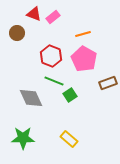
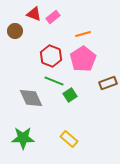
brown circle: moved 2 px left, 2 px up
pink pentagon: moved 1 px left; rotated 10 degrees clockwise
